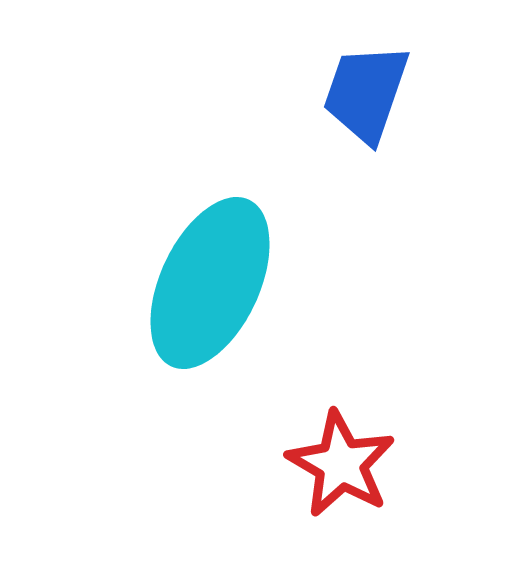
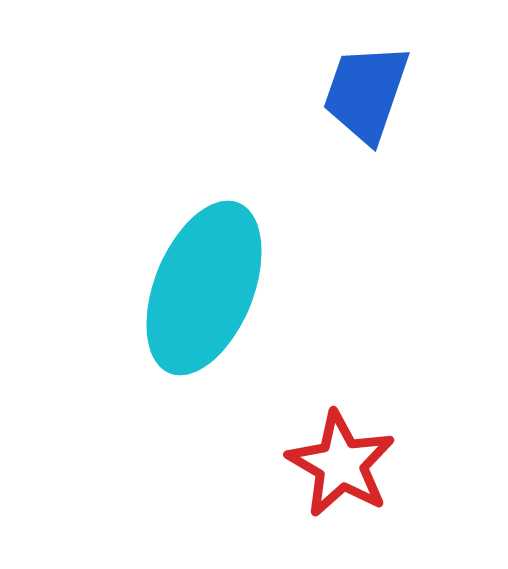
cyan ellipse: moved 6 px left, 5 px down; rotated 3 degrees counterclockwise
